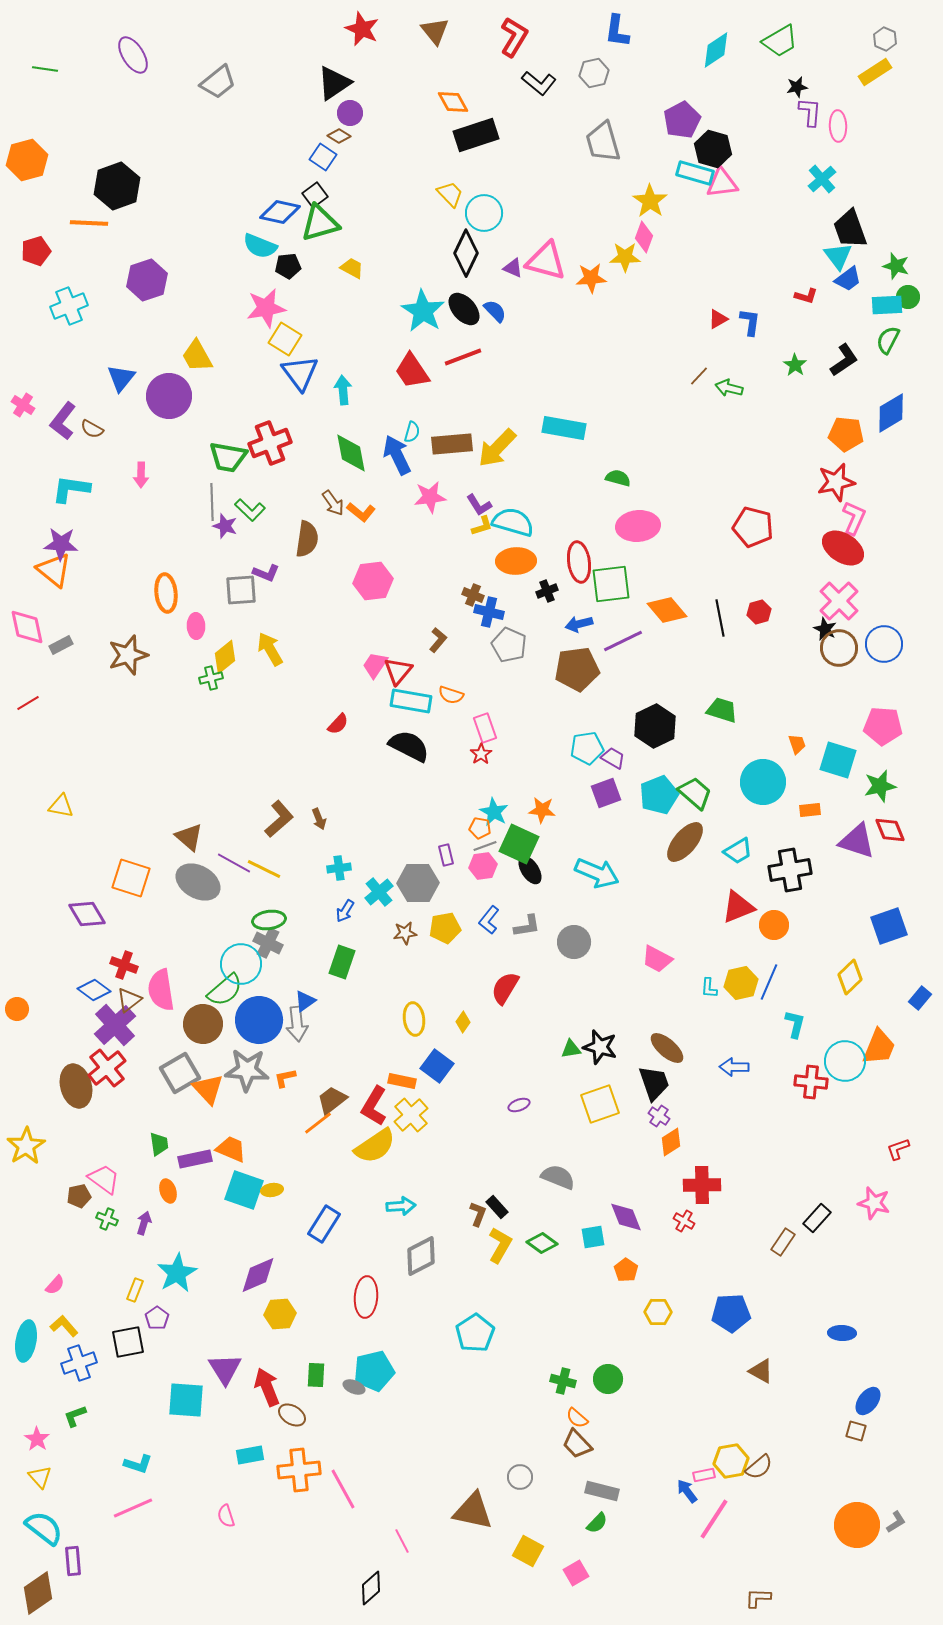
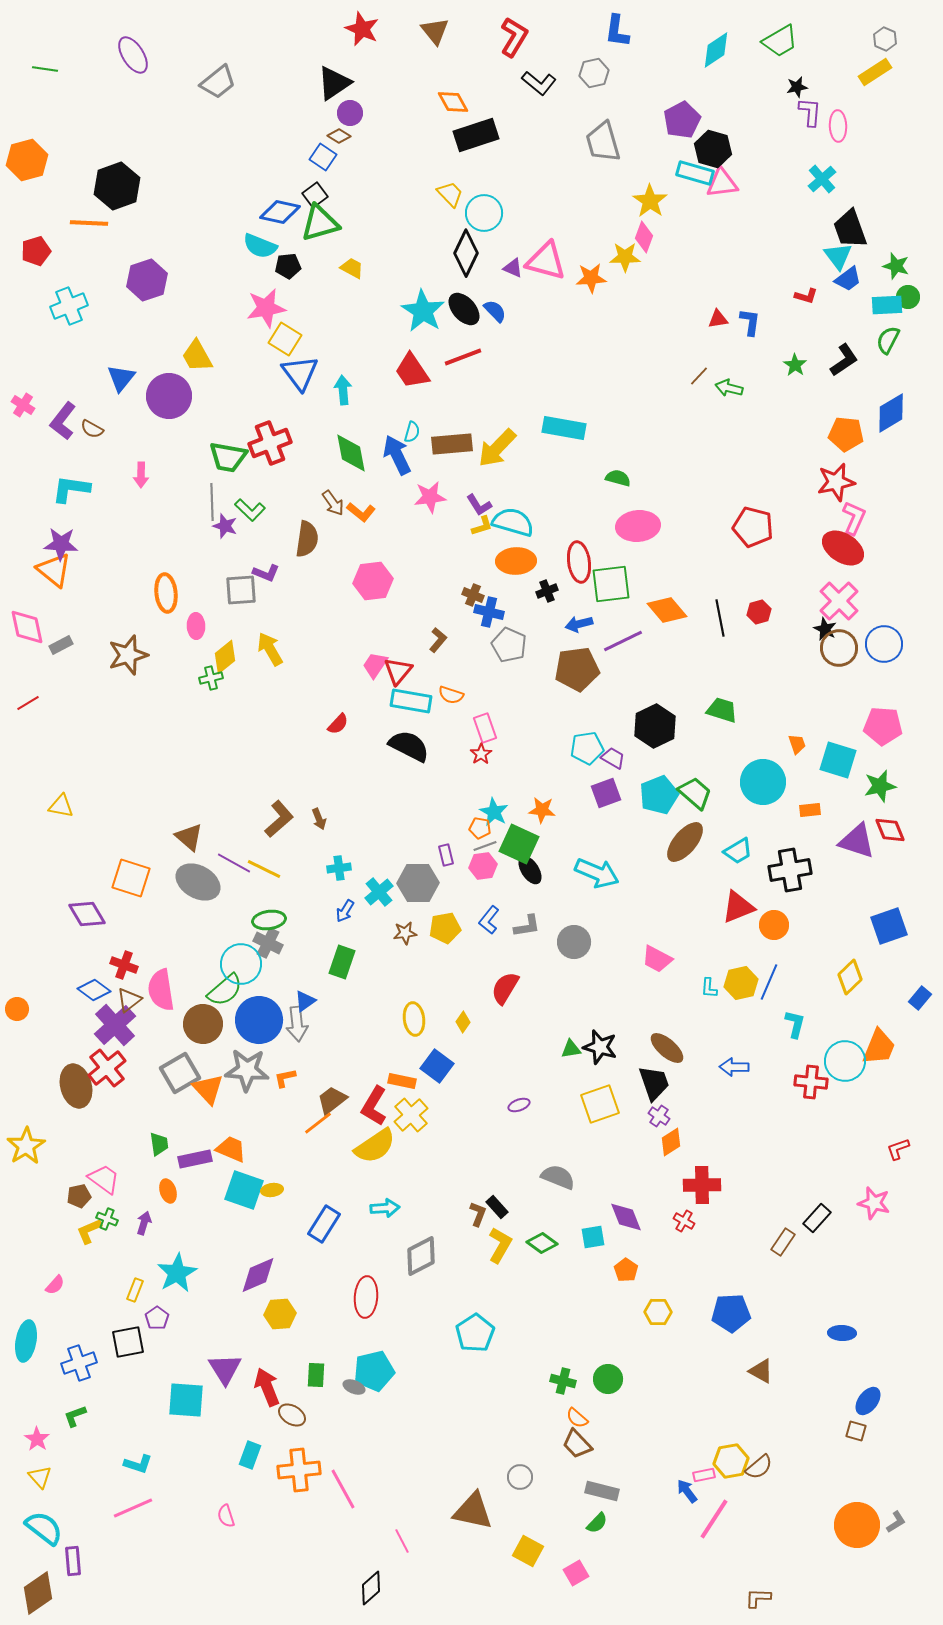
red triangle at (718, 319): rotated 20 degrees clockwise
cyan arrow at (401, 1206): moved 16 px left, 2 px down
yellow L-shape at (64, 1326): moved 25 px right, 95 px up; rotated 72 degrees counterclockwise
cyan rectangle at (250, 1455): rotated 60 degrees counterclockwise
